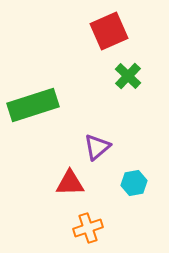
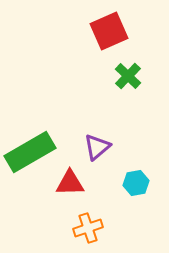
green rectangle: moved 3 px left, 47 px down; rotated 12 degrees counterclockwise
cyan hexagon: moved 2 px right
